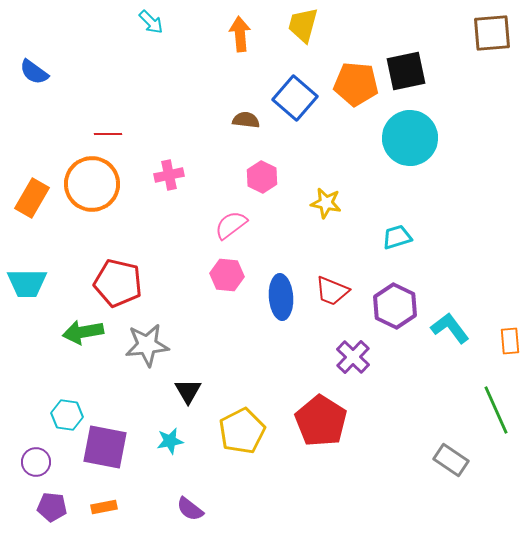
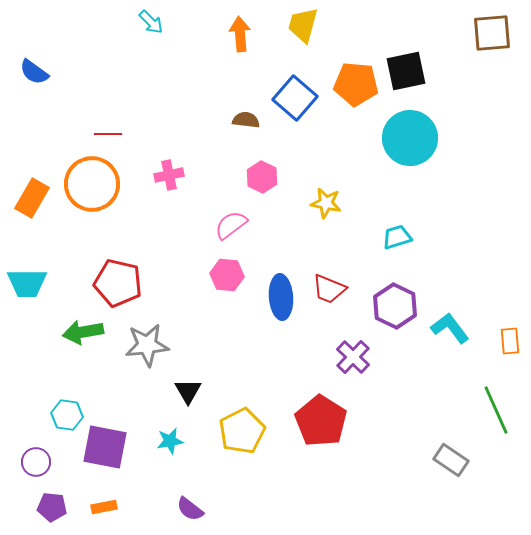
red trapezoid at (332, 291): moved 3 px left, 2 px up
